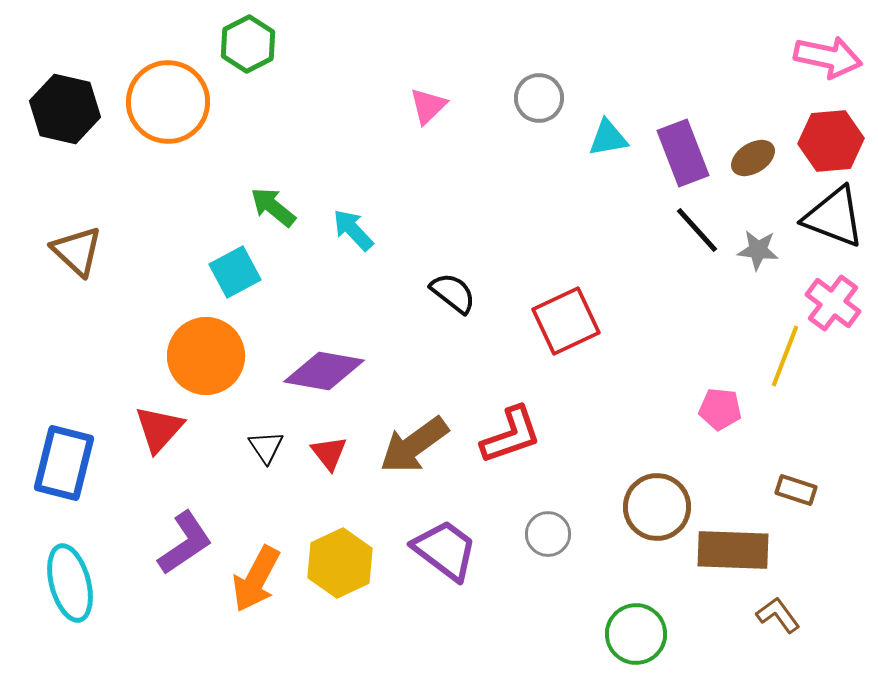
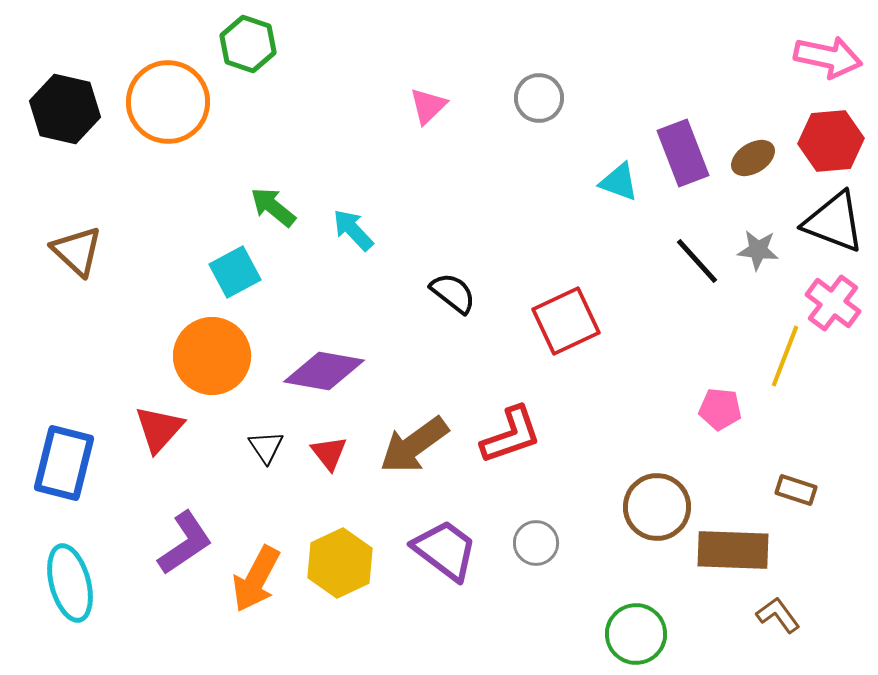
green hexagon at (248, 44): rotated 14 degrees counterclockwise
cyan triangle at (608, 138): moved 11 px right, 44 px down; rotated 30 degrees clockwise
black triangle at (834, 217): moved 5 px down
black line at (697, 230): moved 31 px down
orange circle at (206, 356): moved 6 px right
gray circle at (548, 534): moved 12 px left, 9 px down
